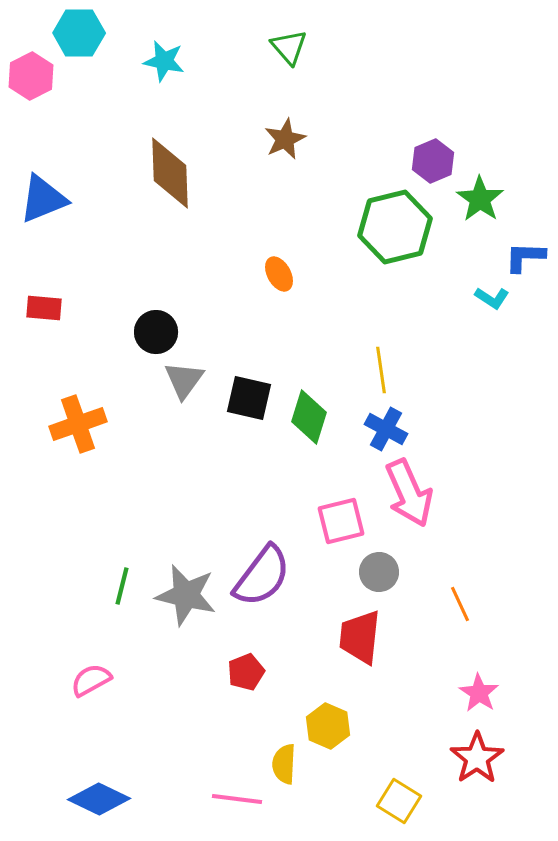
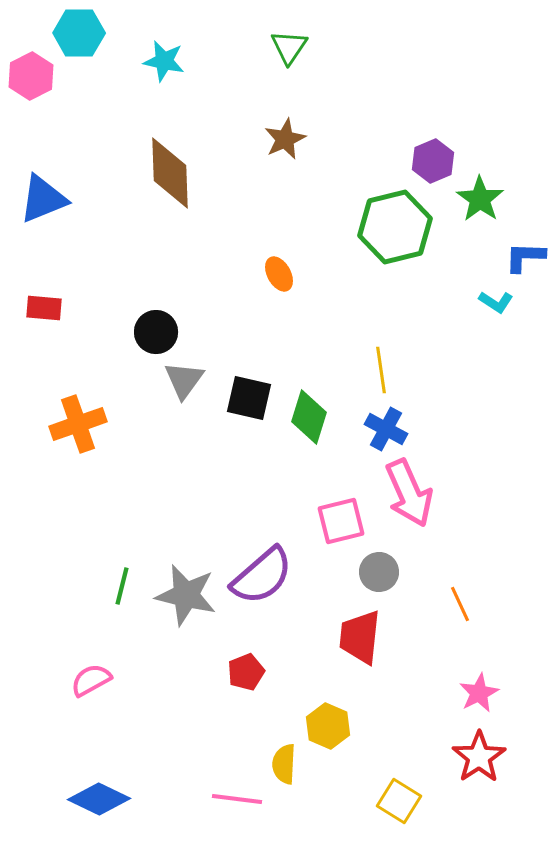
green triangle: rotated 15 degrees clockwise
cyan L-shape: moved 4 px right, 4 px down
purple semicircle: rotated 12 degrees clockwise
pink star: rotated 12 degrees clockwise
red star: moved 2 px right, 1 px up
